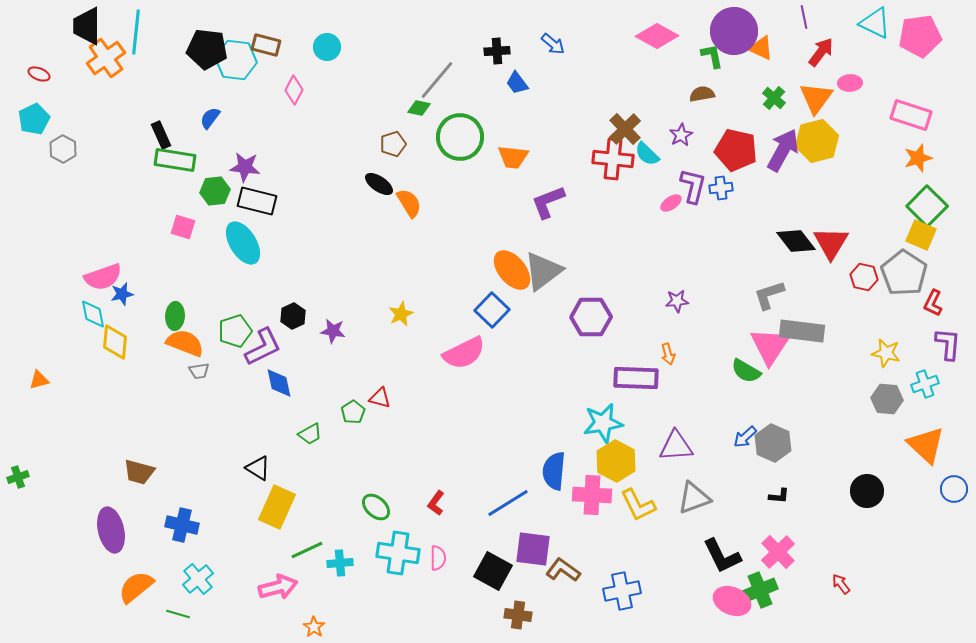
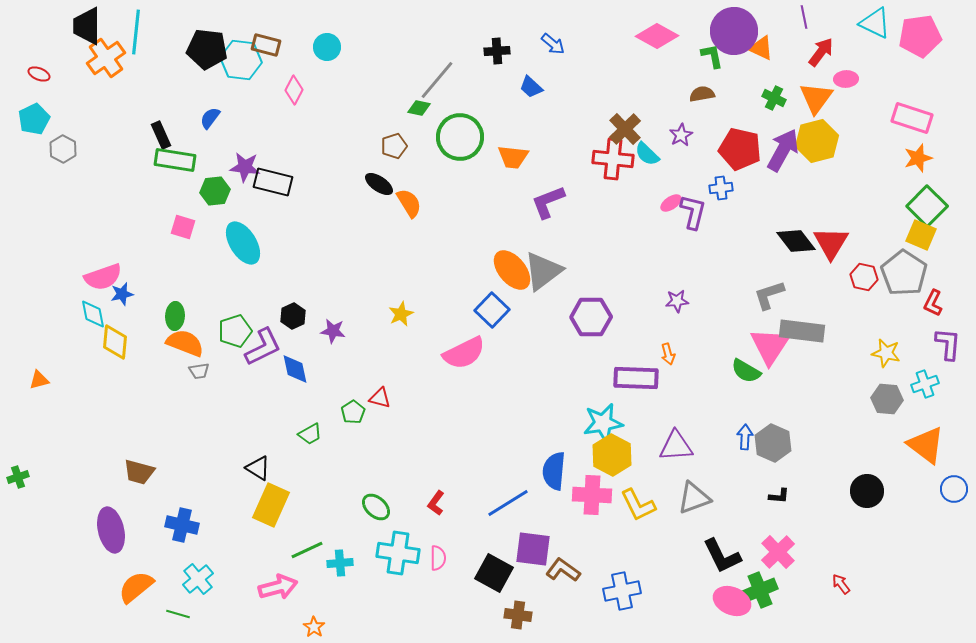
cyan hexagon at (236, 60): moved 5 px right
blue trapezoid at (517, 83): moved 14 px right, 4 px down; rotated 10 degrees counterclockwise
pink ellipse at (850, 83): moved 4 px left, 4 px up
green cross at (774, 98): rotated 15 degrees counterclockwise
pink rectangle at (911, 115): moved 1 px right, 3 px down
brown pentagon at (393, 144): moved 1 px right, 2 px down
red pentagon at (736, 150): moved 4 px right, 1 px up
purple L-shape at (693, 186): moved 26 px down
black rectangle at (257, 201): moved 16 px right, 19 px up
blue diamond at (279, 383): moved 16 px right, 14 px up
blue arrow at (745, 437): rotated 135 degrees clockwise
orange triangle at (926, 445): rotated 6 degrees counterclockwise
yellow hexagon at (616, 461): moved 4 px left, 6 px up
yellow rectangle at (277, 507): moved 6 px left, 2 px up
black square at (493, 571): moved 1 px right, 2 px down
